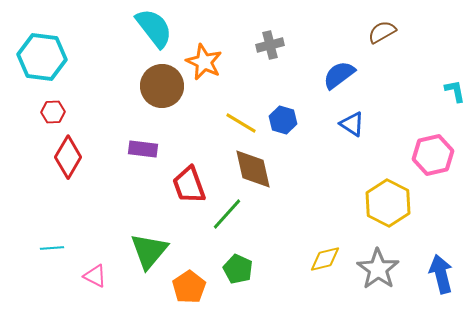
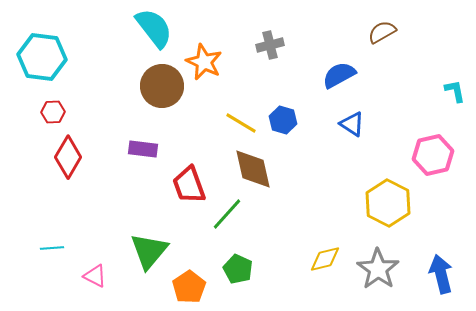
blue semicircle: rotated 8 degrees clockwise
